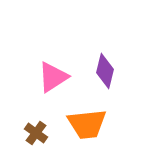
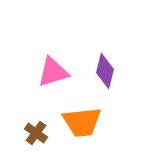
pink triangle: moved 5 px up; rotated 16 degrees clockwise
orange trapezoid: moved 5 px left, 2 px up
